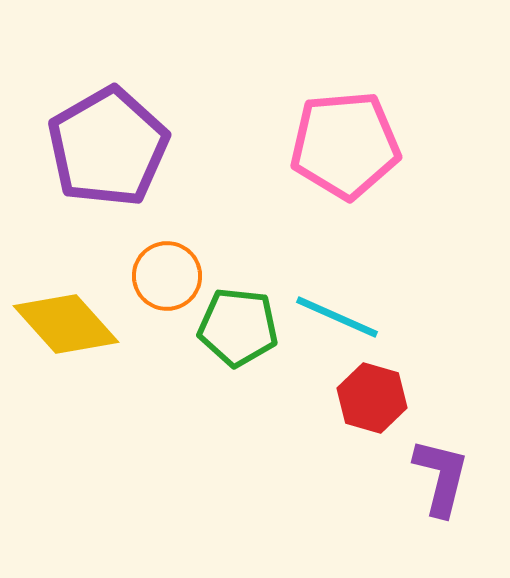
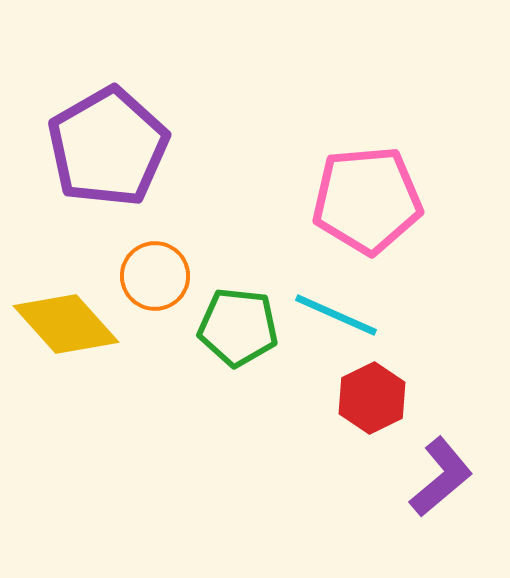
pink pentagon: moved 22 px right, 55 px down
orange circle: moved 12 px left
cyan line: moved 1 px left, 2 px up
red hexagon: rotated 18 degrees clockwise
purple L-shape: rotated 36 degrees clockwise
